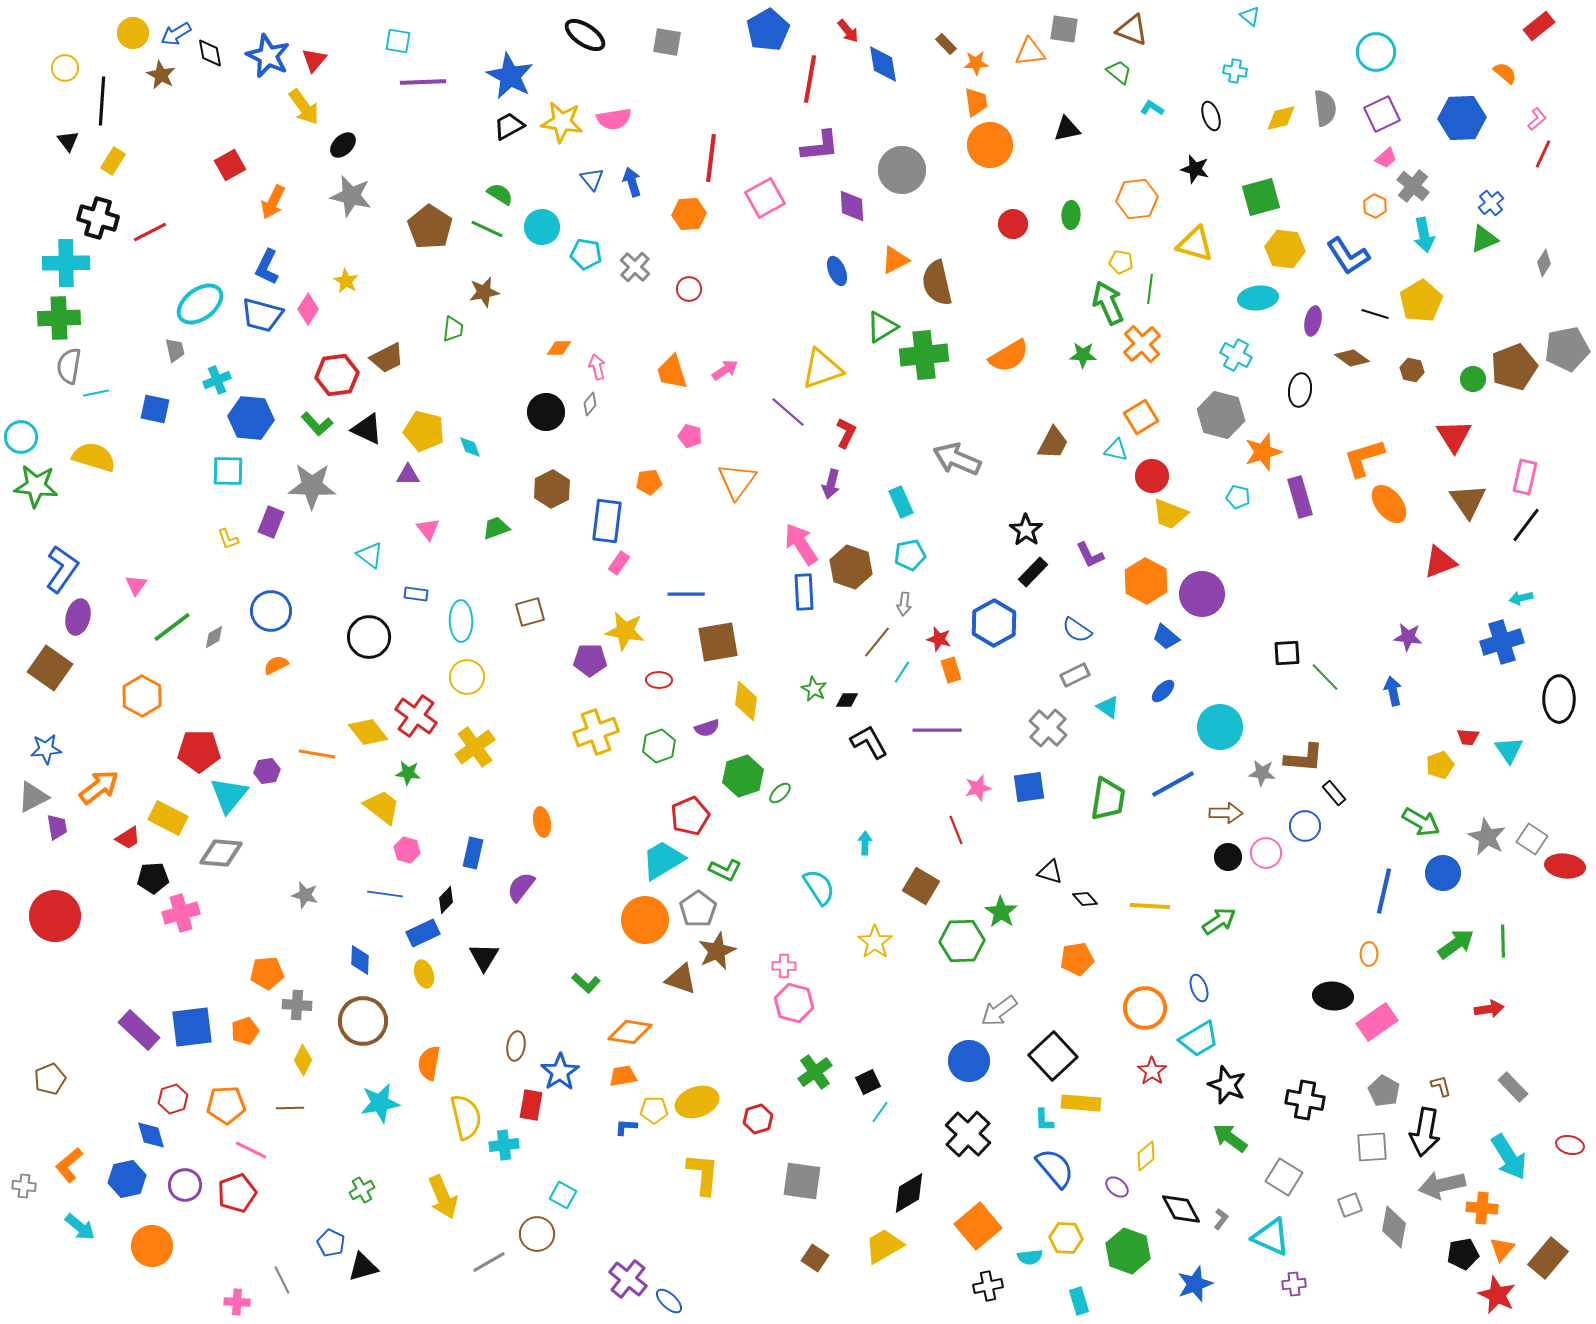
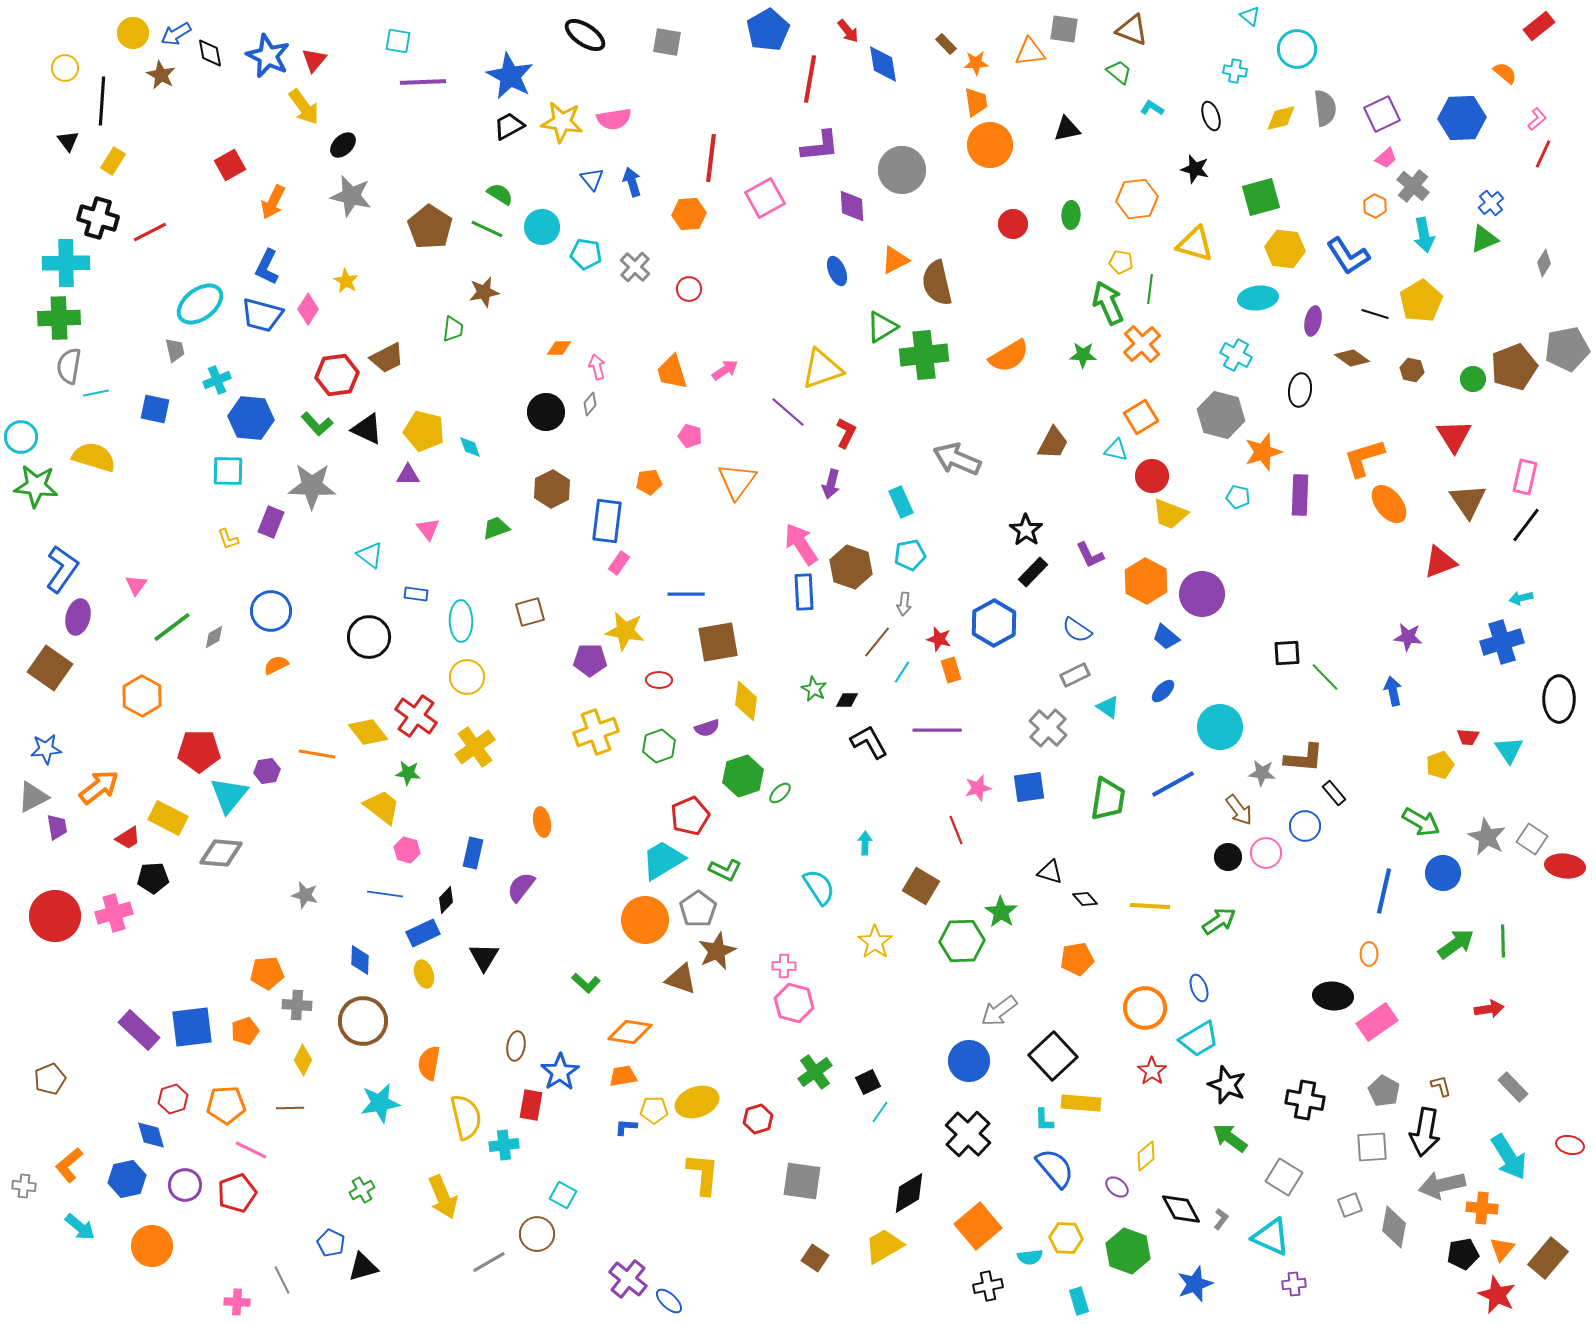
cyan circle at (1376, 52): moved 79 px left, 3 px up
purple rectangle at (1300, 497): moved 2 px up; rotated 18 degrees clockwise
brown arrow at (1226, 813): moved 13 px right, 3 px up; rotated 52 degrees clockwise
pink cross at (181, 913): moved 67 px left
